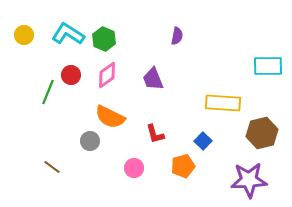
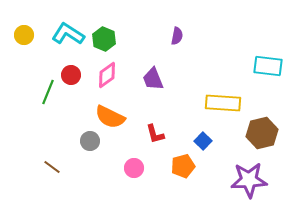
cyan rectangle: rotated 8 degrees clockwise
